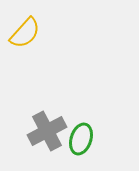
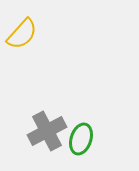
yellow semicircle: moved 3 px left, 1 px down
